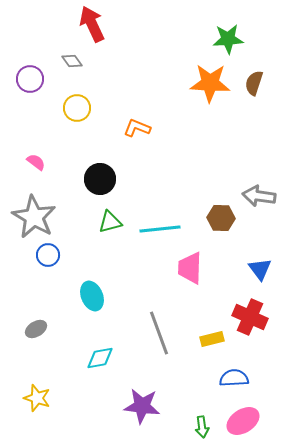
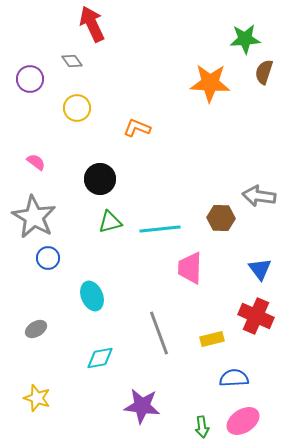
green star: moved 17 px right
brown semicircle: moved 10 px right, 11 px up
blue circle: moved 3 px down
red cross: moved 6 px right, 1 px up
